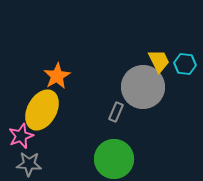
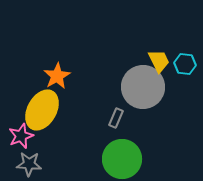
gray rectangle: moved 6 px down
green circle: moved 8 px right
